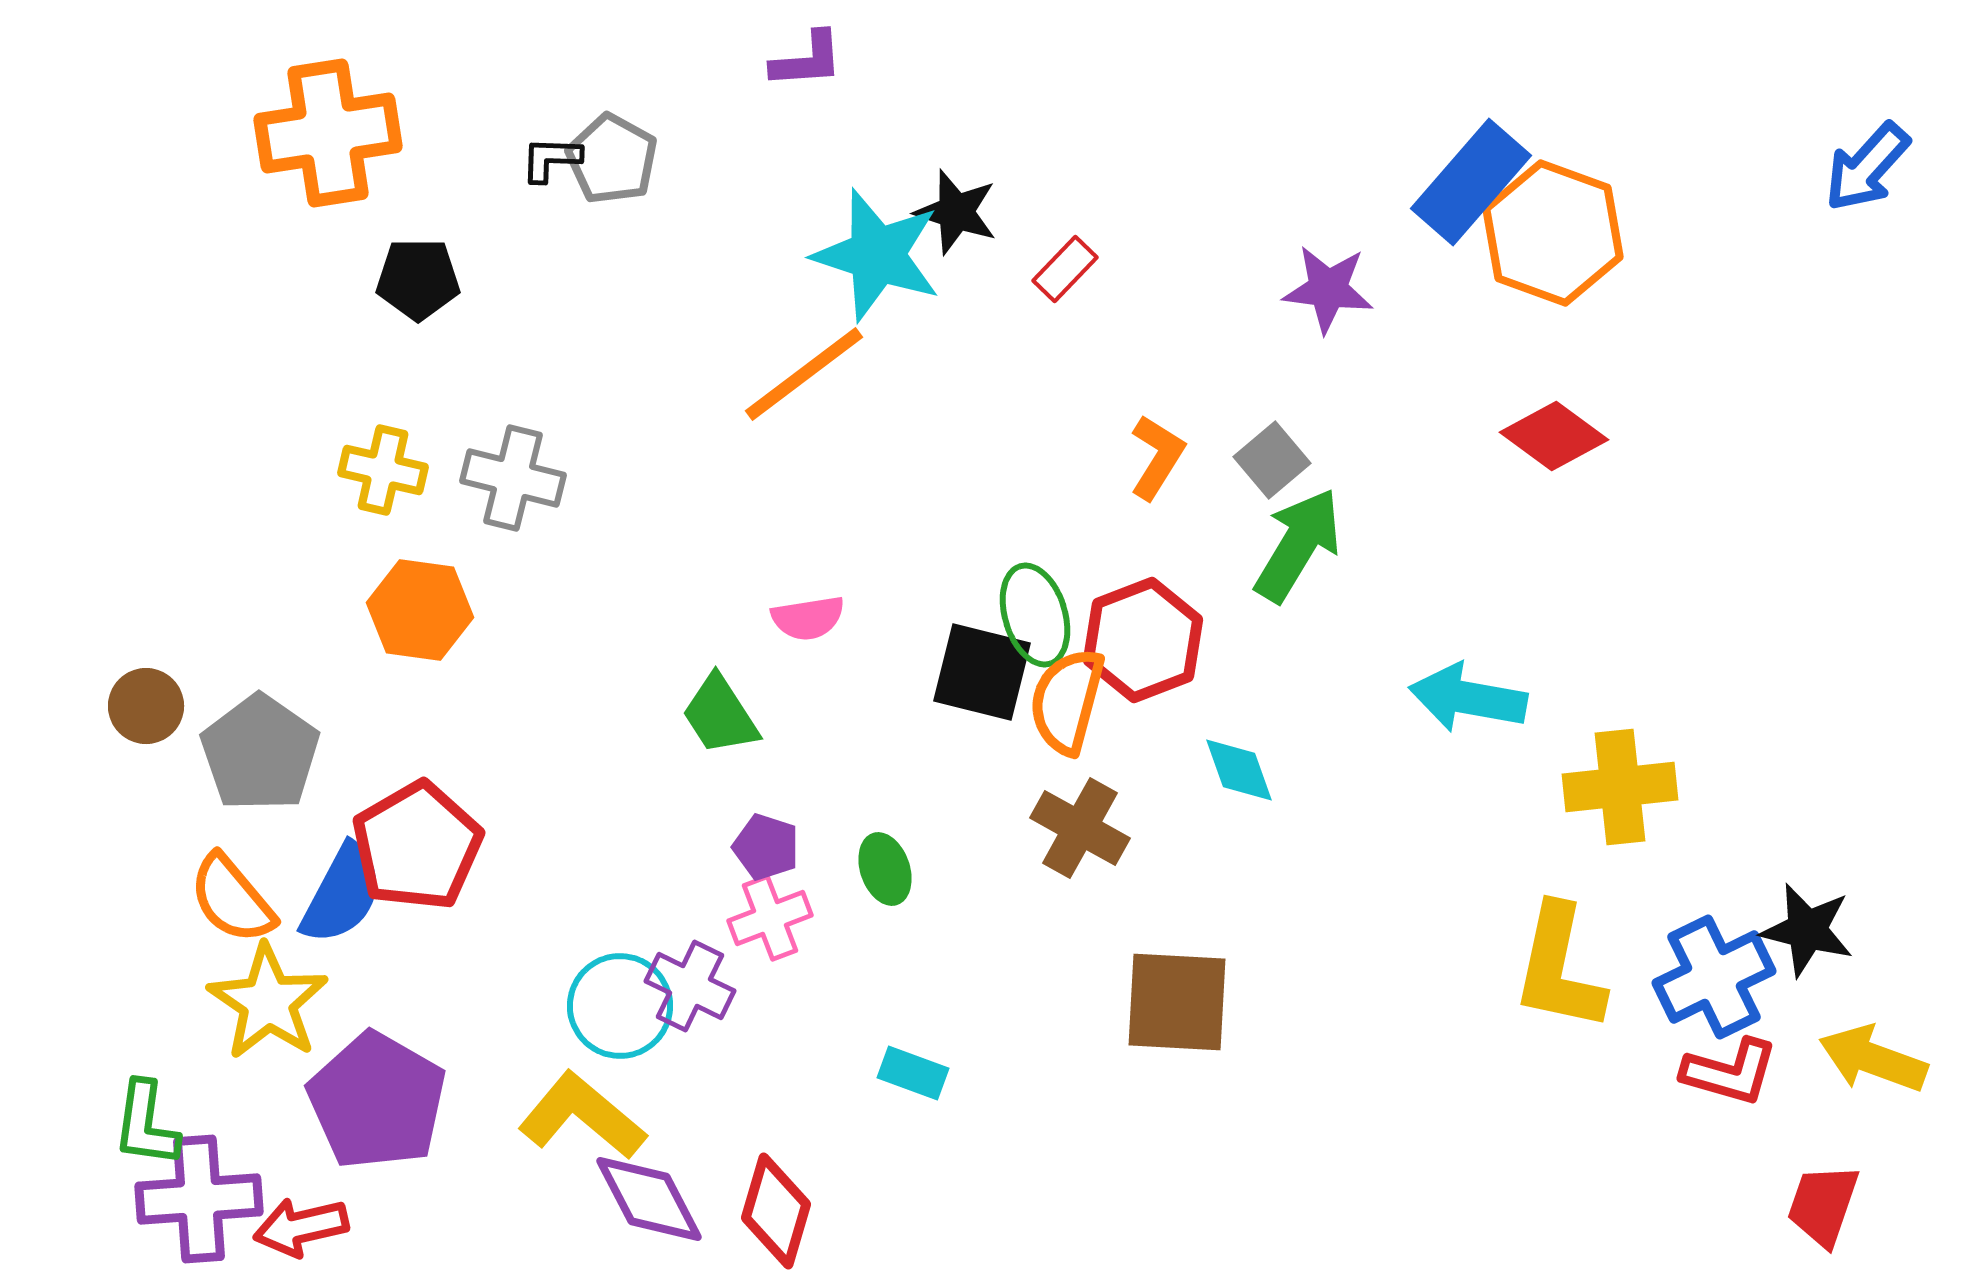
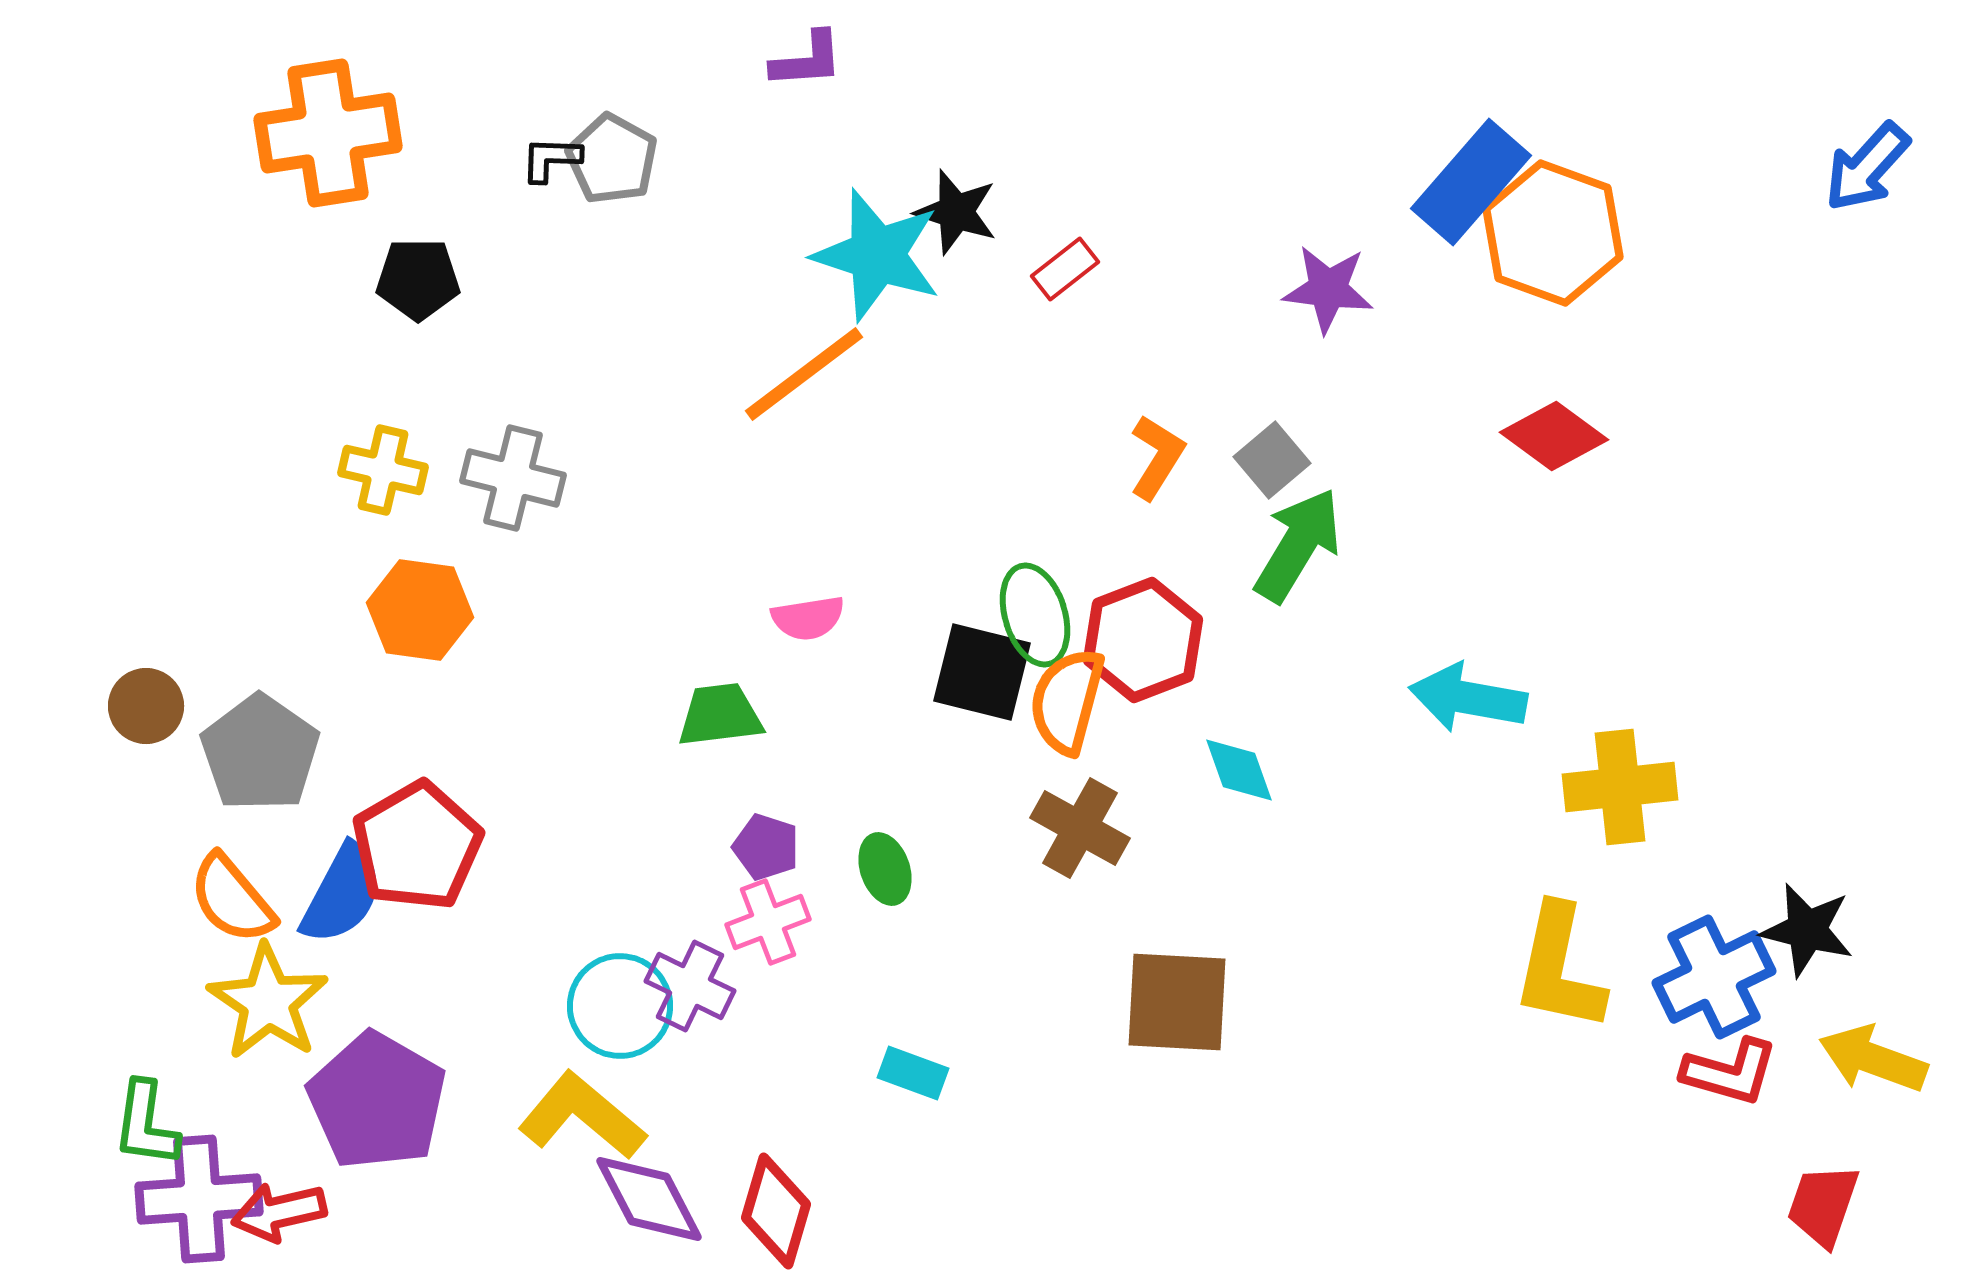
red rectangle at (1065, 269): rotated 8 degrees clockwise
green trapezoid at (720, 715): rotated 116 degrees clockwise
pink cross at (770, 918): moved 2 px left, 4 px down
red arrow at (301, 1227): moved 22 px left, 15 px up
